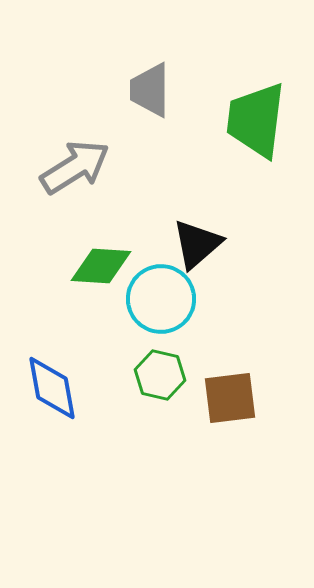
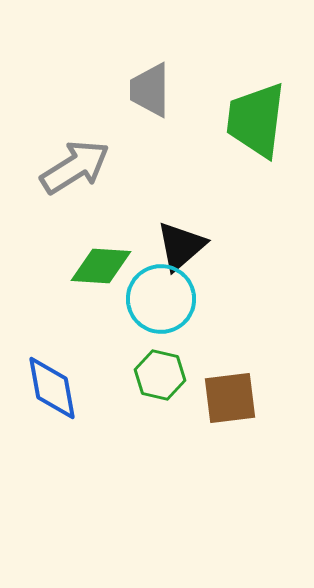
black triangle: moved 16 px left, 2 px down
